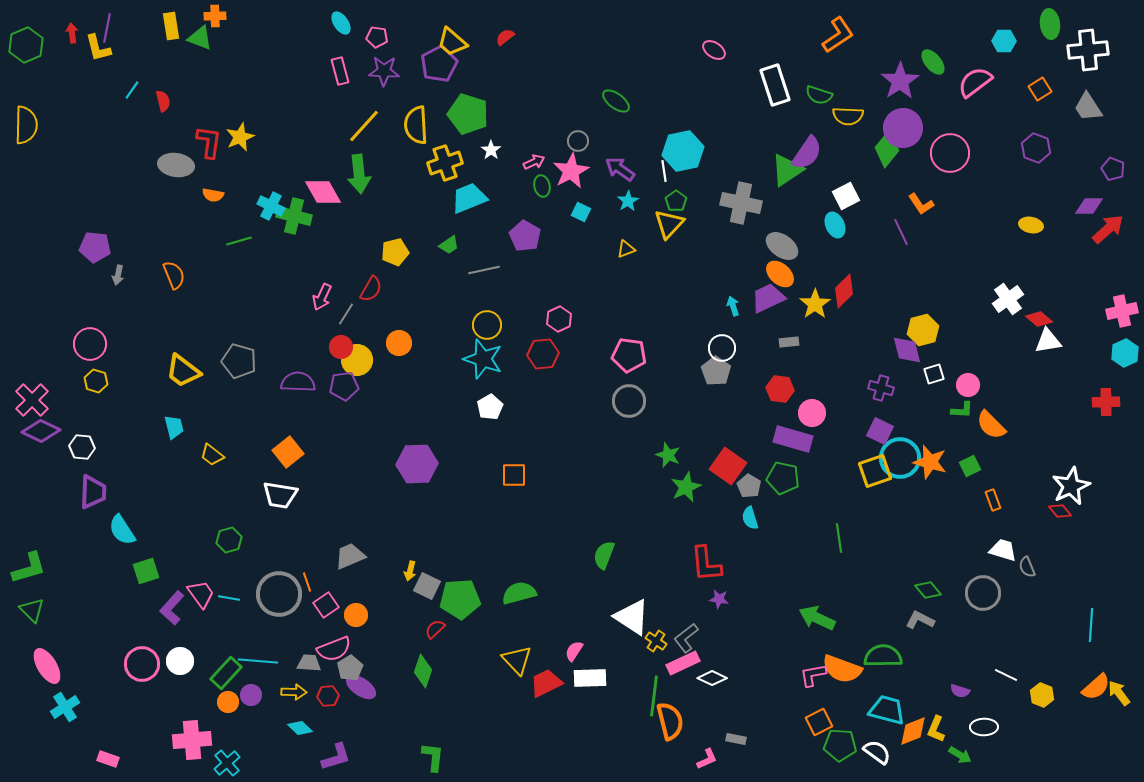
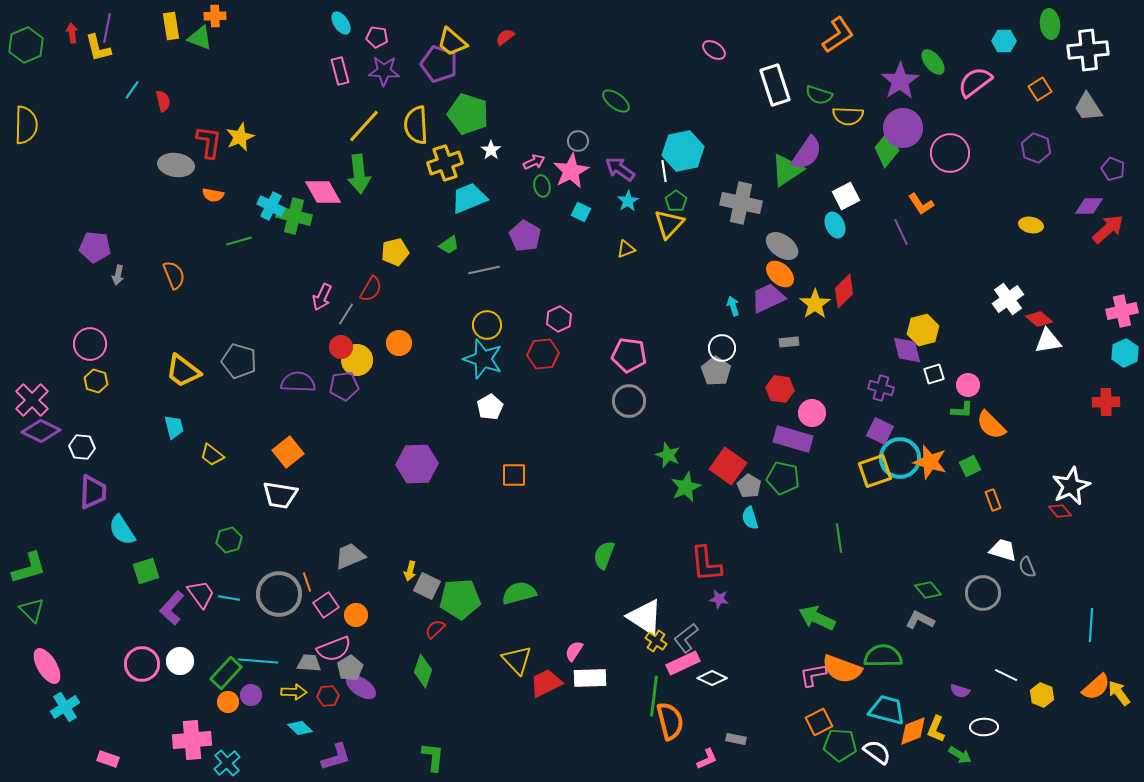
purple pentagon at (439, 64): rotated 27 degrees counterclockwise
white triangle at (632, 617): moved 13 px right
